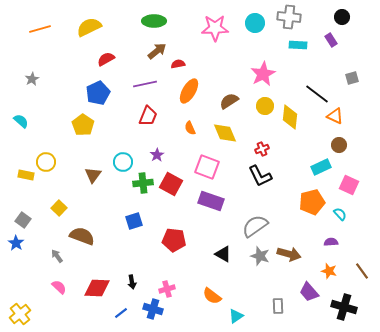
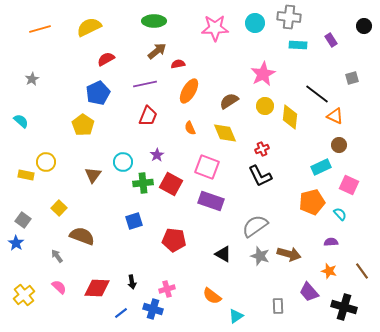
black circle at (342, 17): moved 22 px right, 9 px down
yellow cross at (20, 314): moved 4 px right, 19 px up
